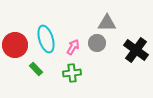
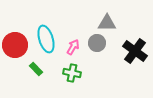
black cross: moved 1 px left, 1 px down
green cross: rotated 18 degrees clockwise
